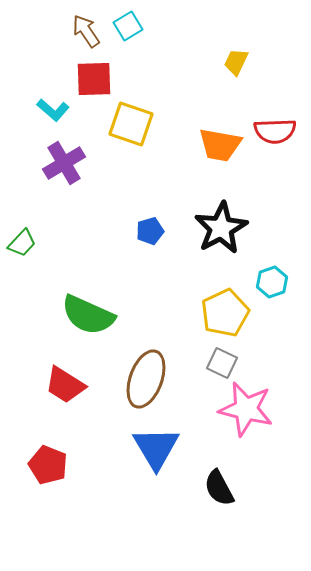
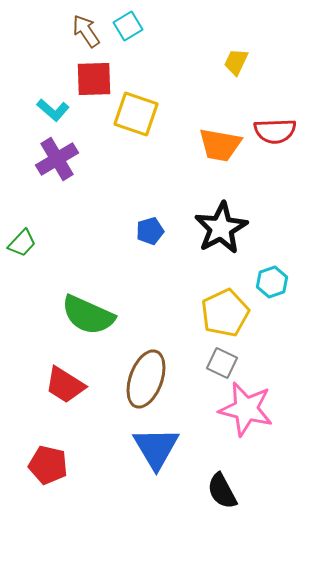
yellow square: moved 5 px right, 10 px up
purple cross: moved 7 px left, 4 px up
red pentagon: rotated 9 degrees counterclockwise
black semicircle: moved 3 px right, 3 px down
